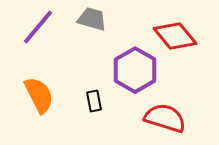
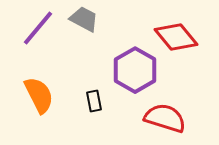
gray trapezoid: moved 8 px left; rotated 12 degrees clockwise
purple line: moved 1 px down
red diamond: moved 1 px right, 1 px down
